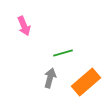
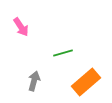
pink arrow: moved 3 px left, 1 px down; rotated 12 degrees counterclockwise
gray arrow: moved 16 px left, 3 px down
